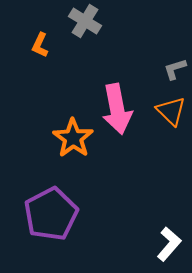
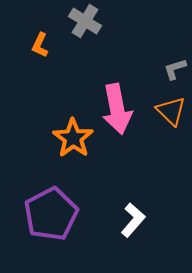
white L-shape: moved 36 px left, 24 px up
